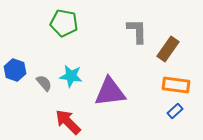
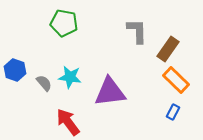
cyan star: moved 1 px left, 1 px down
orange rectangle: moved 5 px up; rotated 36 degrees clockwise
blue rectangle: moved 2 px left, 1 px down; rotated 21 degrees counterclockwise
red arrow: rotated 8 degrees clockwise
